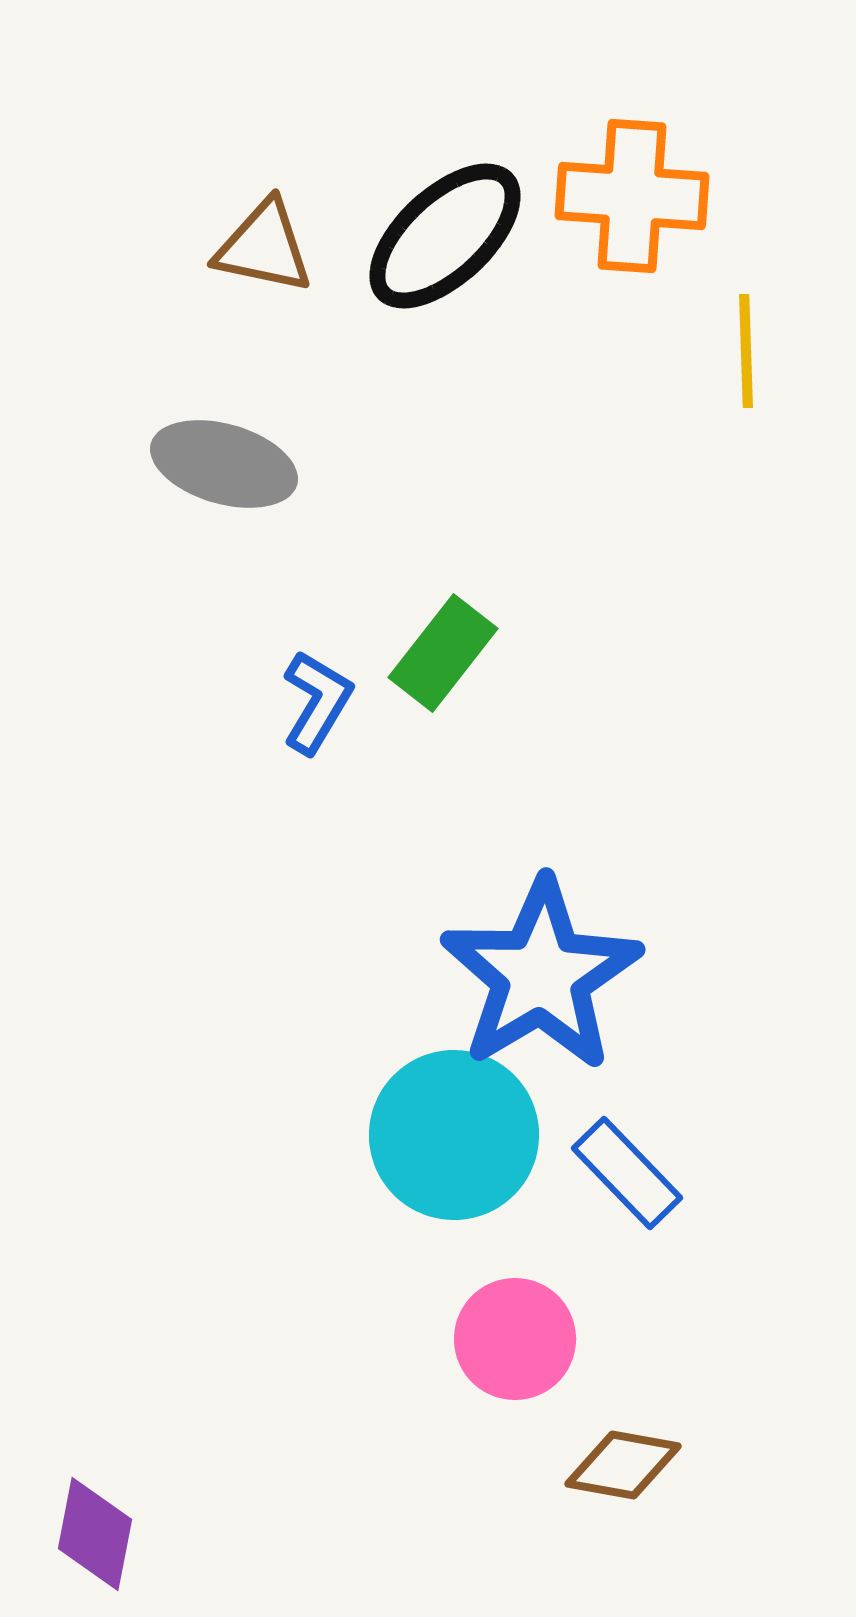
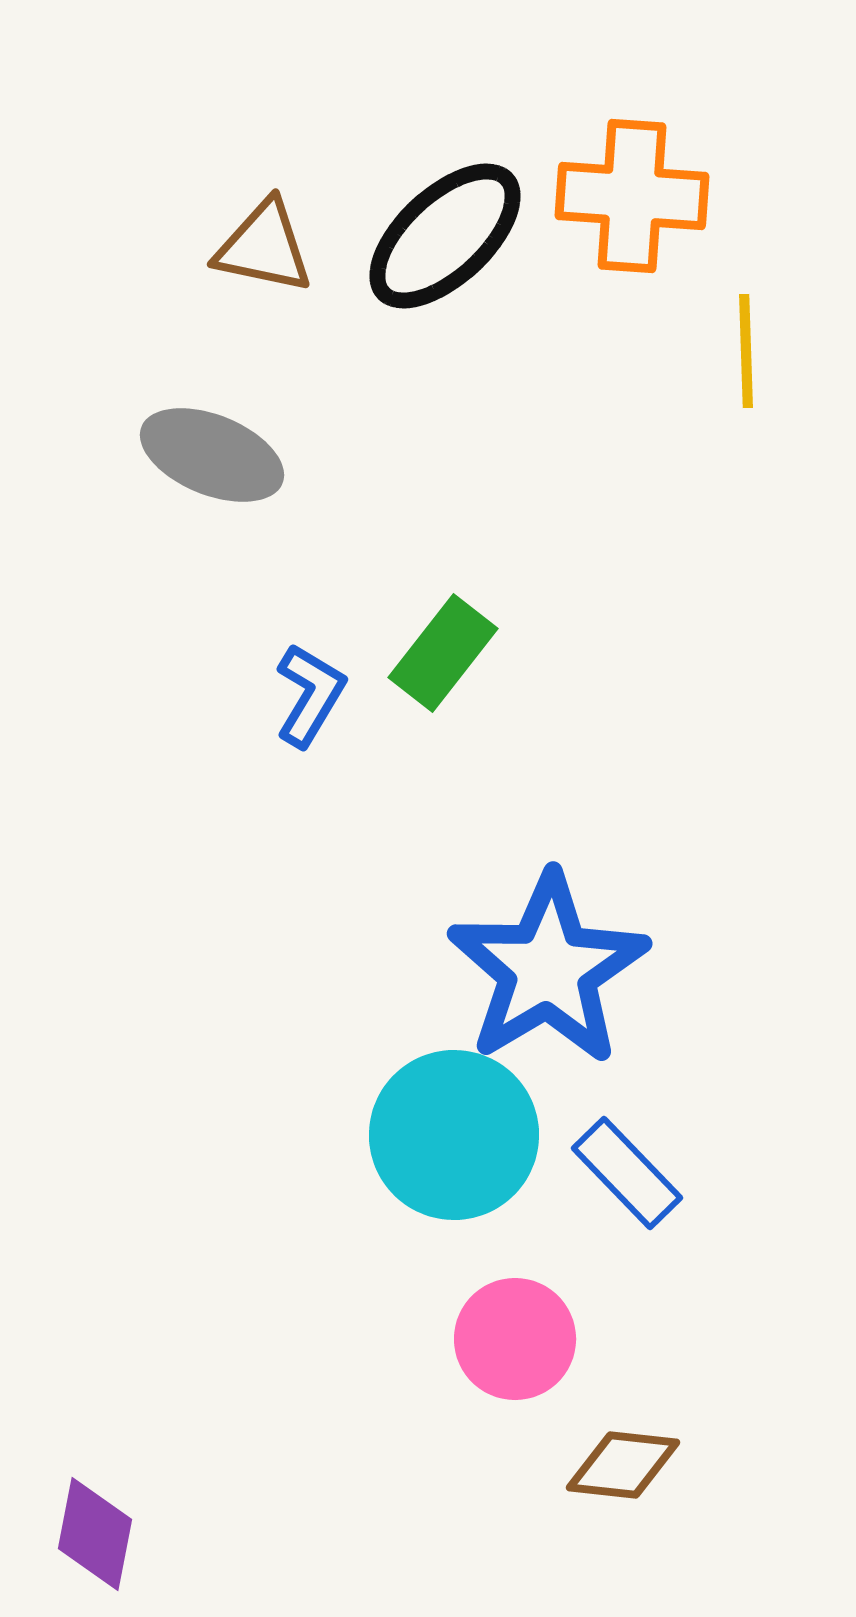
gray ellipse: moved 12 px left, 9 px up; rotated 6 degrees clockwise
blue L-shape: moved 7 px left, 7 px up
blue star: moved 7 px right, 6 px up
brown diamond: rotated 4 degrees counterclockwise
